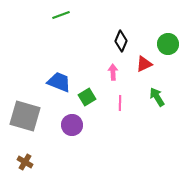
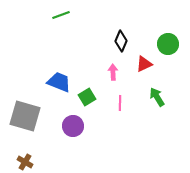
purple circle: moved 1 px right, 1 px down
